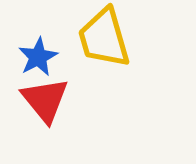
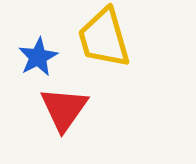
red triangle: moved 19 px right, 9 px down; rotated 14 degrees clockwise
